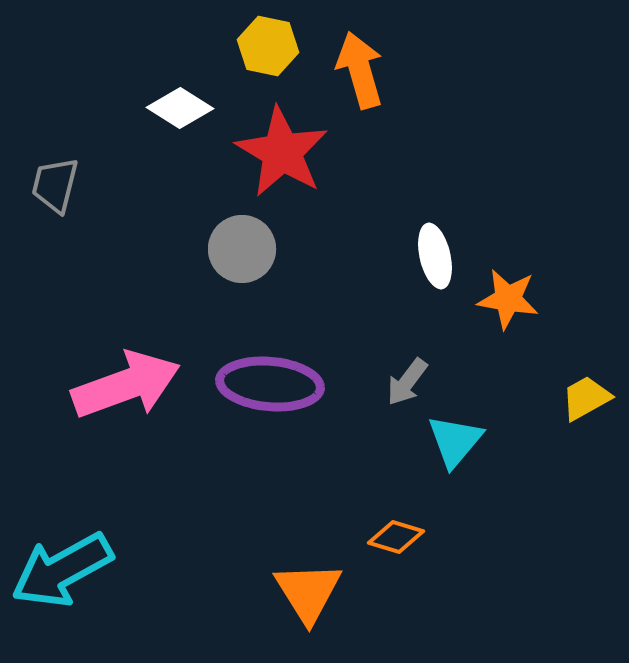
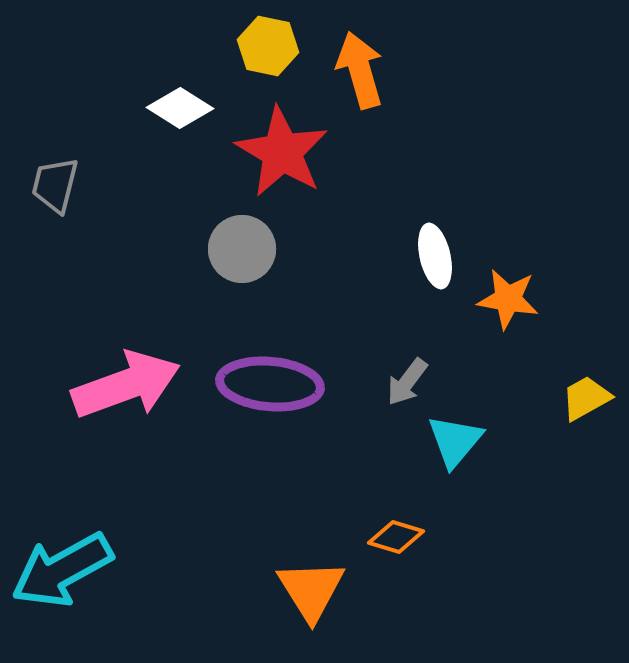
orange triangle: moved 3 px right, 2 px up
